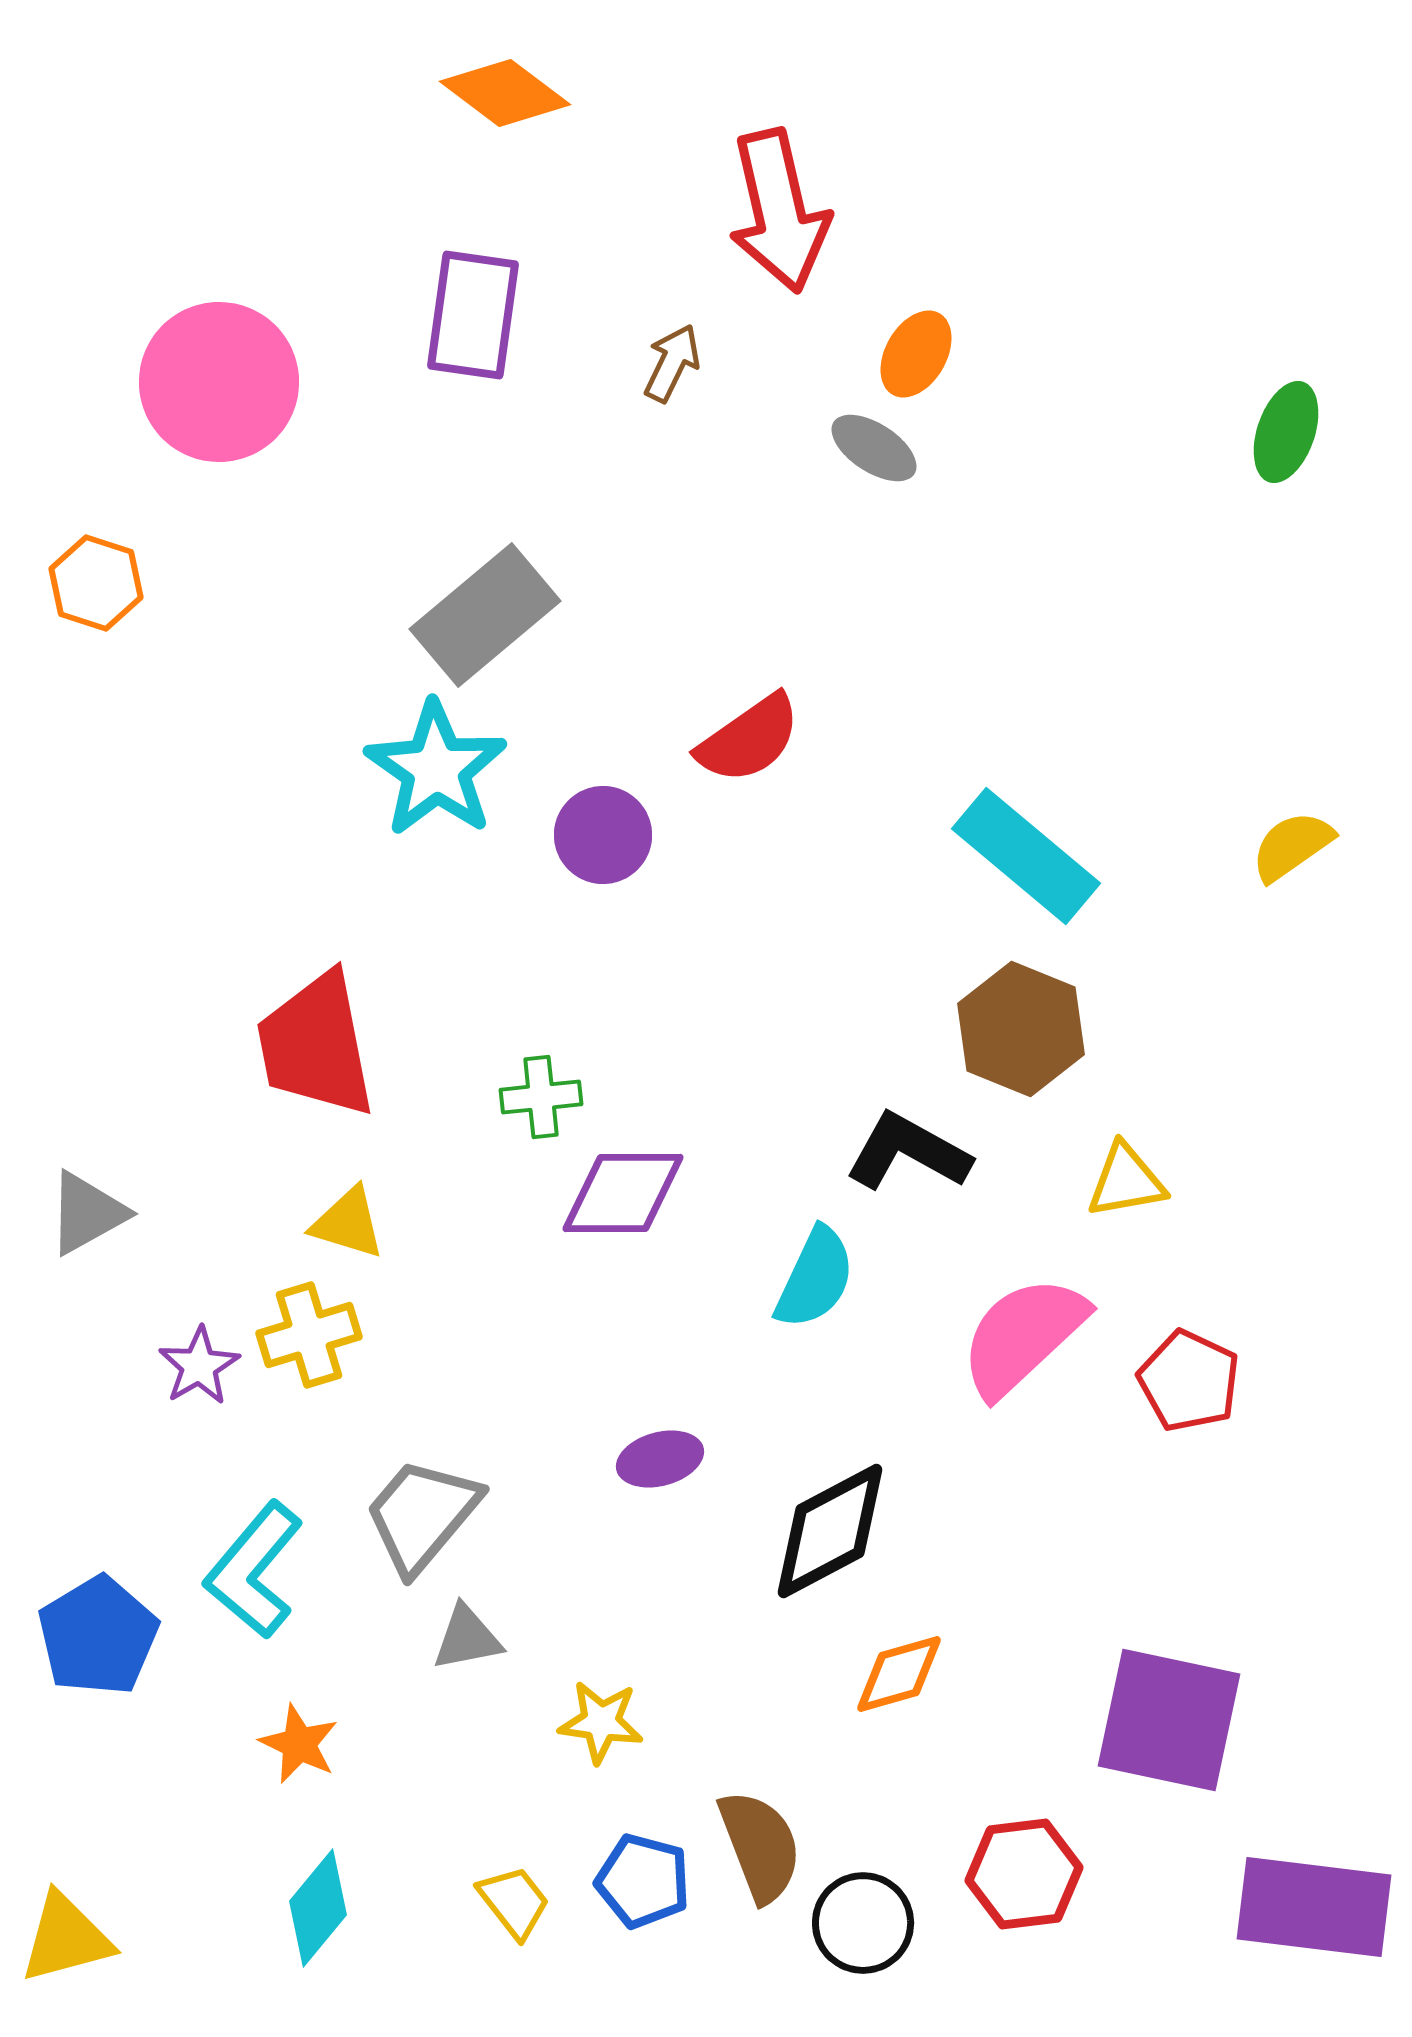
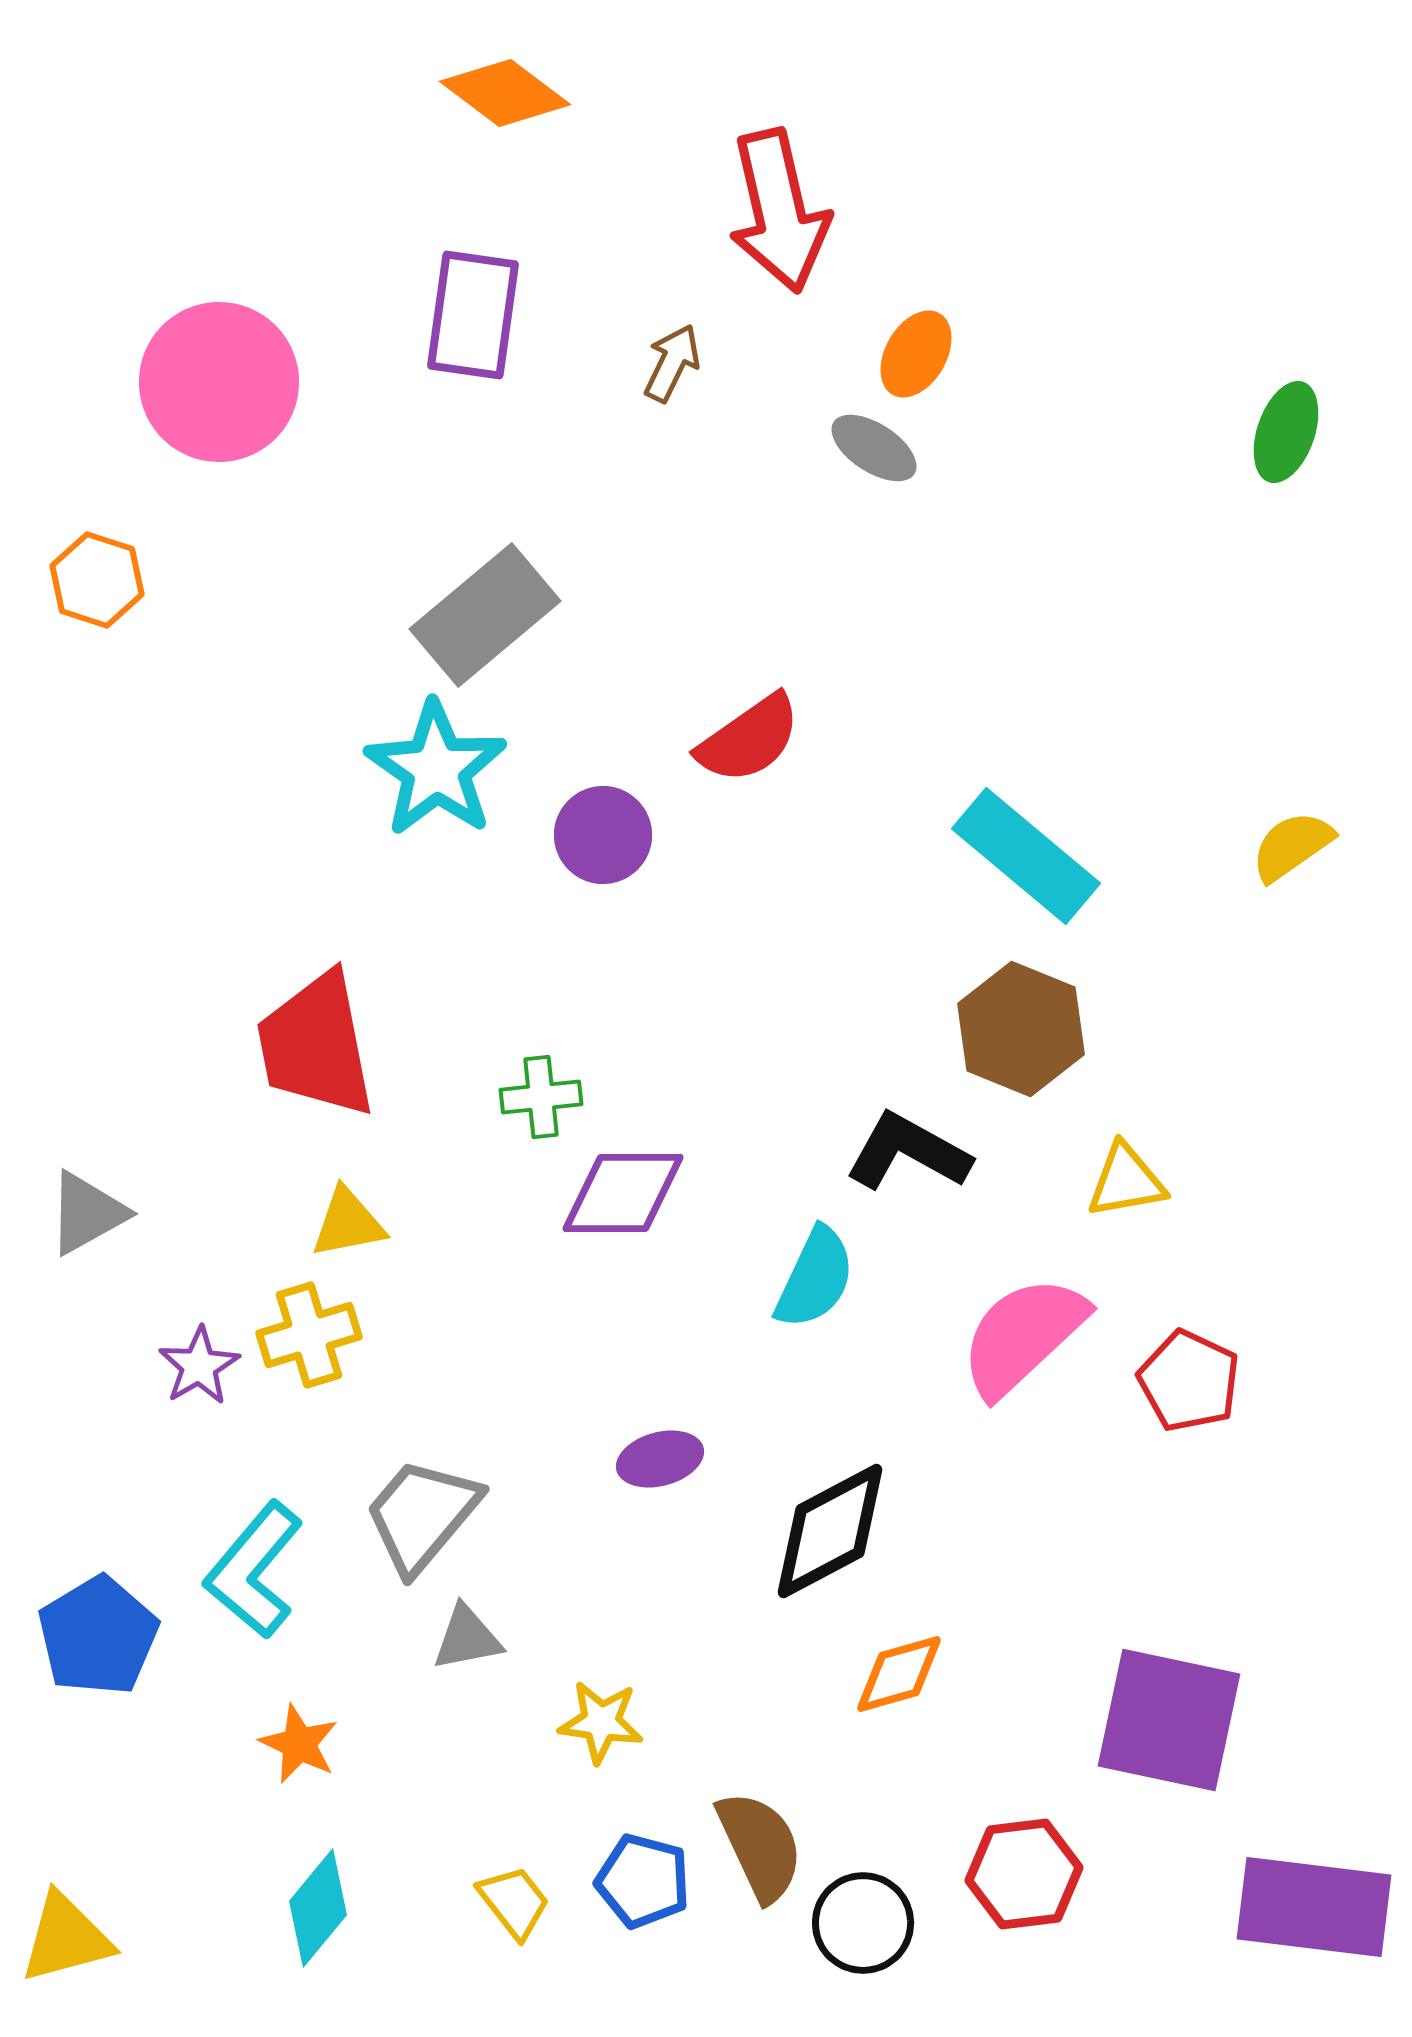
orange hexagon at (96, 583): moved 1 px right, 3 px up
yellow triangle at (348, 1223): rotated 28 degrees counterclockwise
brown semicircle at (760, 1846): rotated 4 degrees counterclockwise
